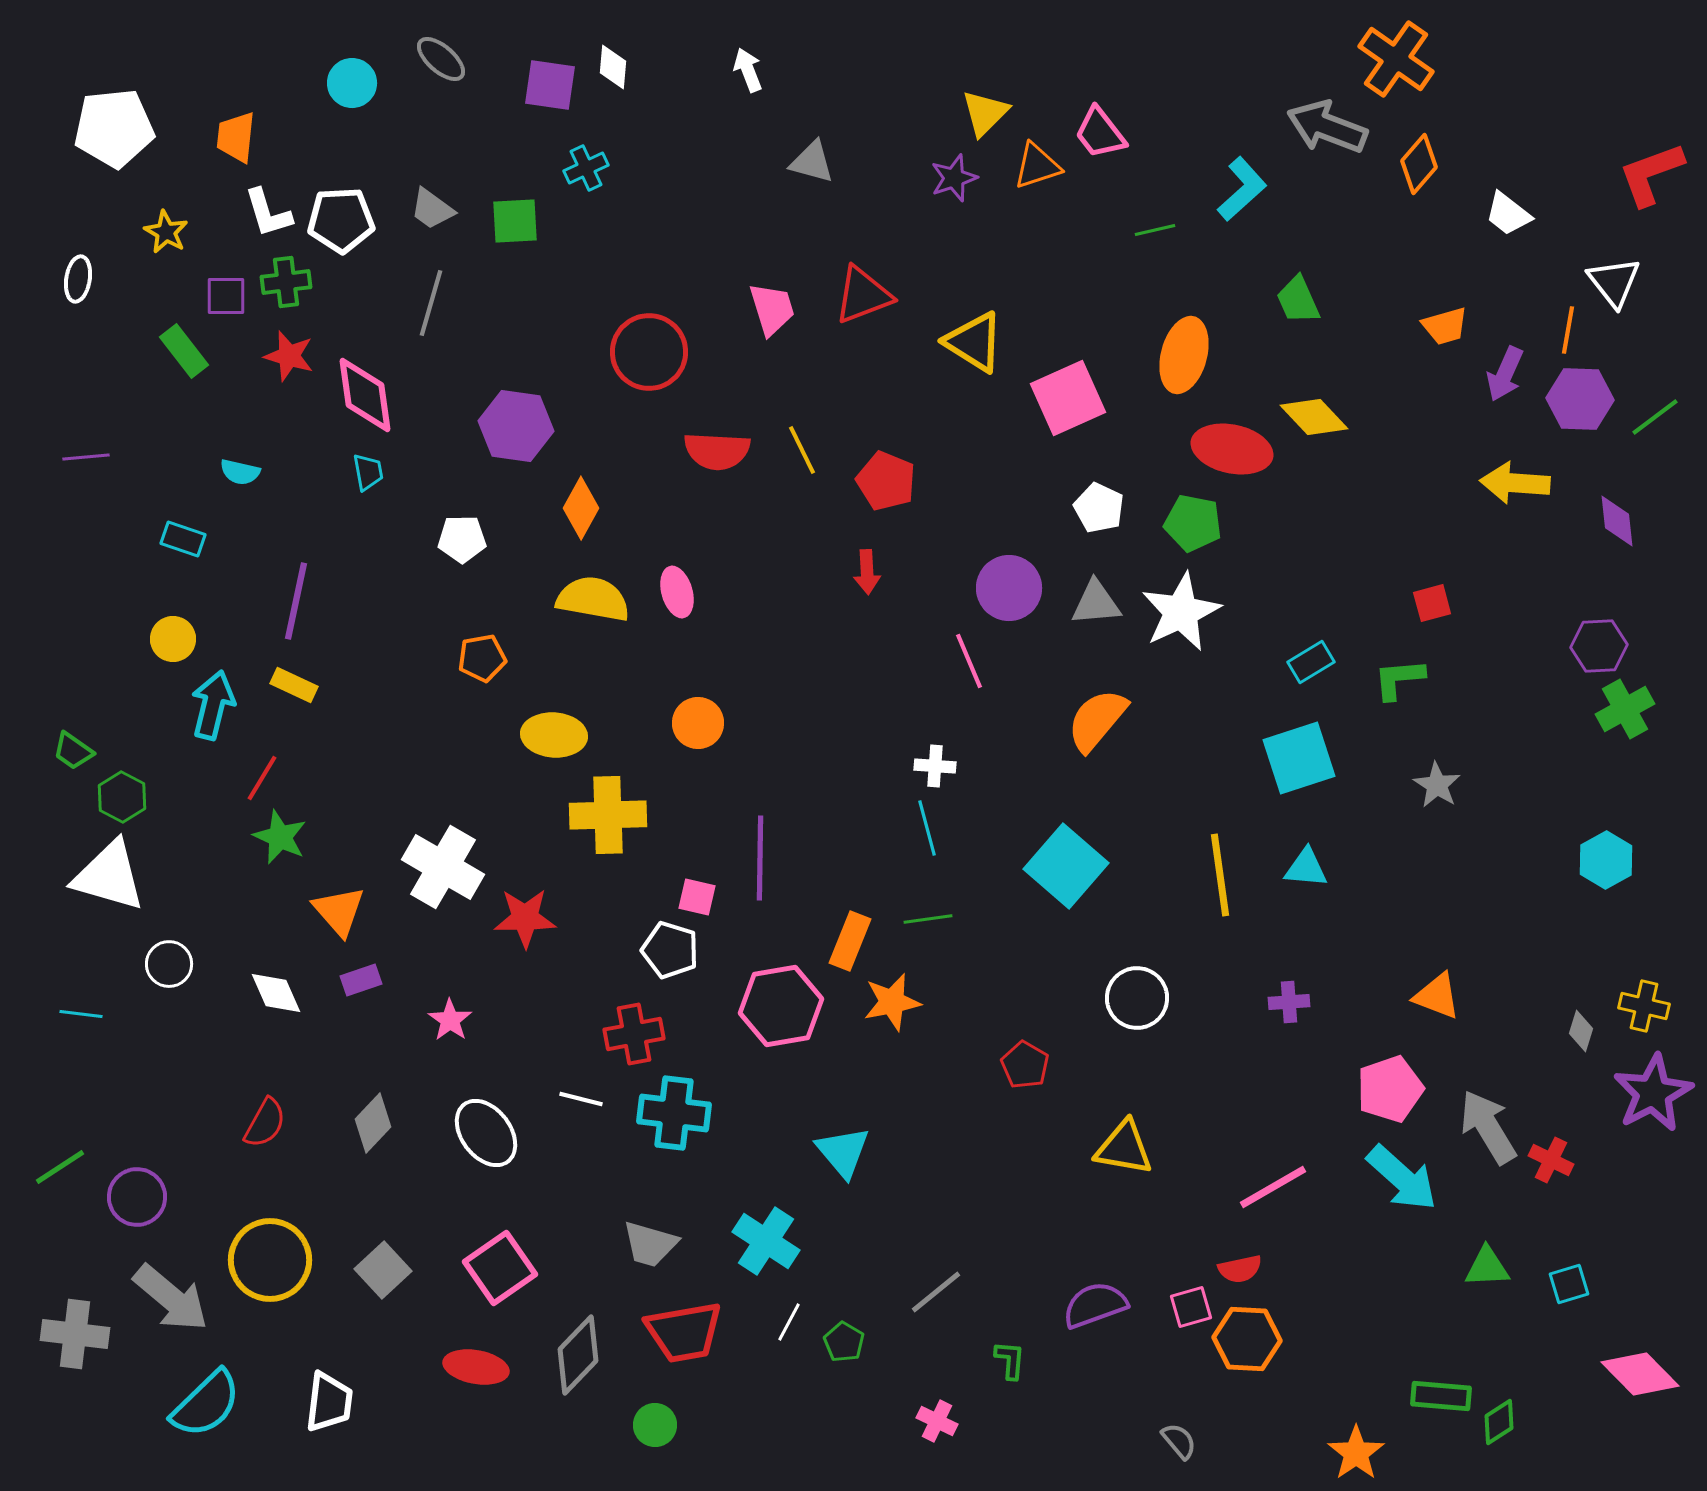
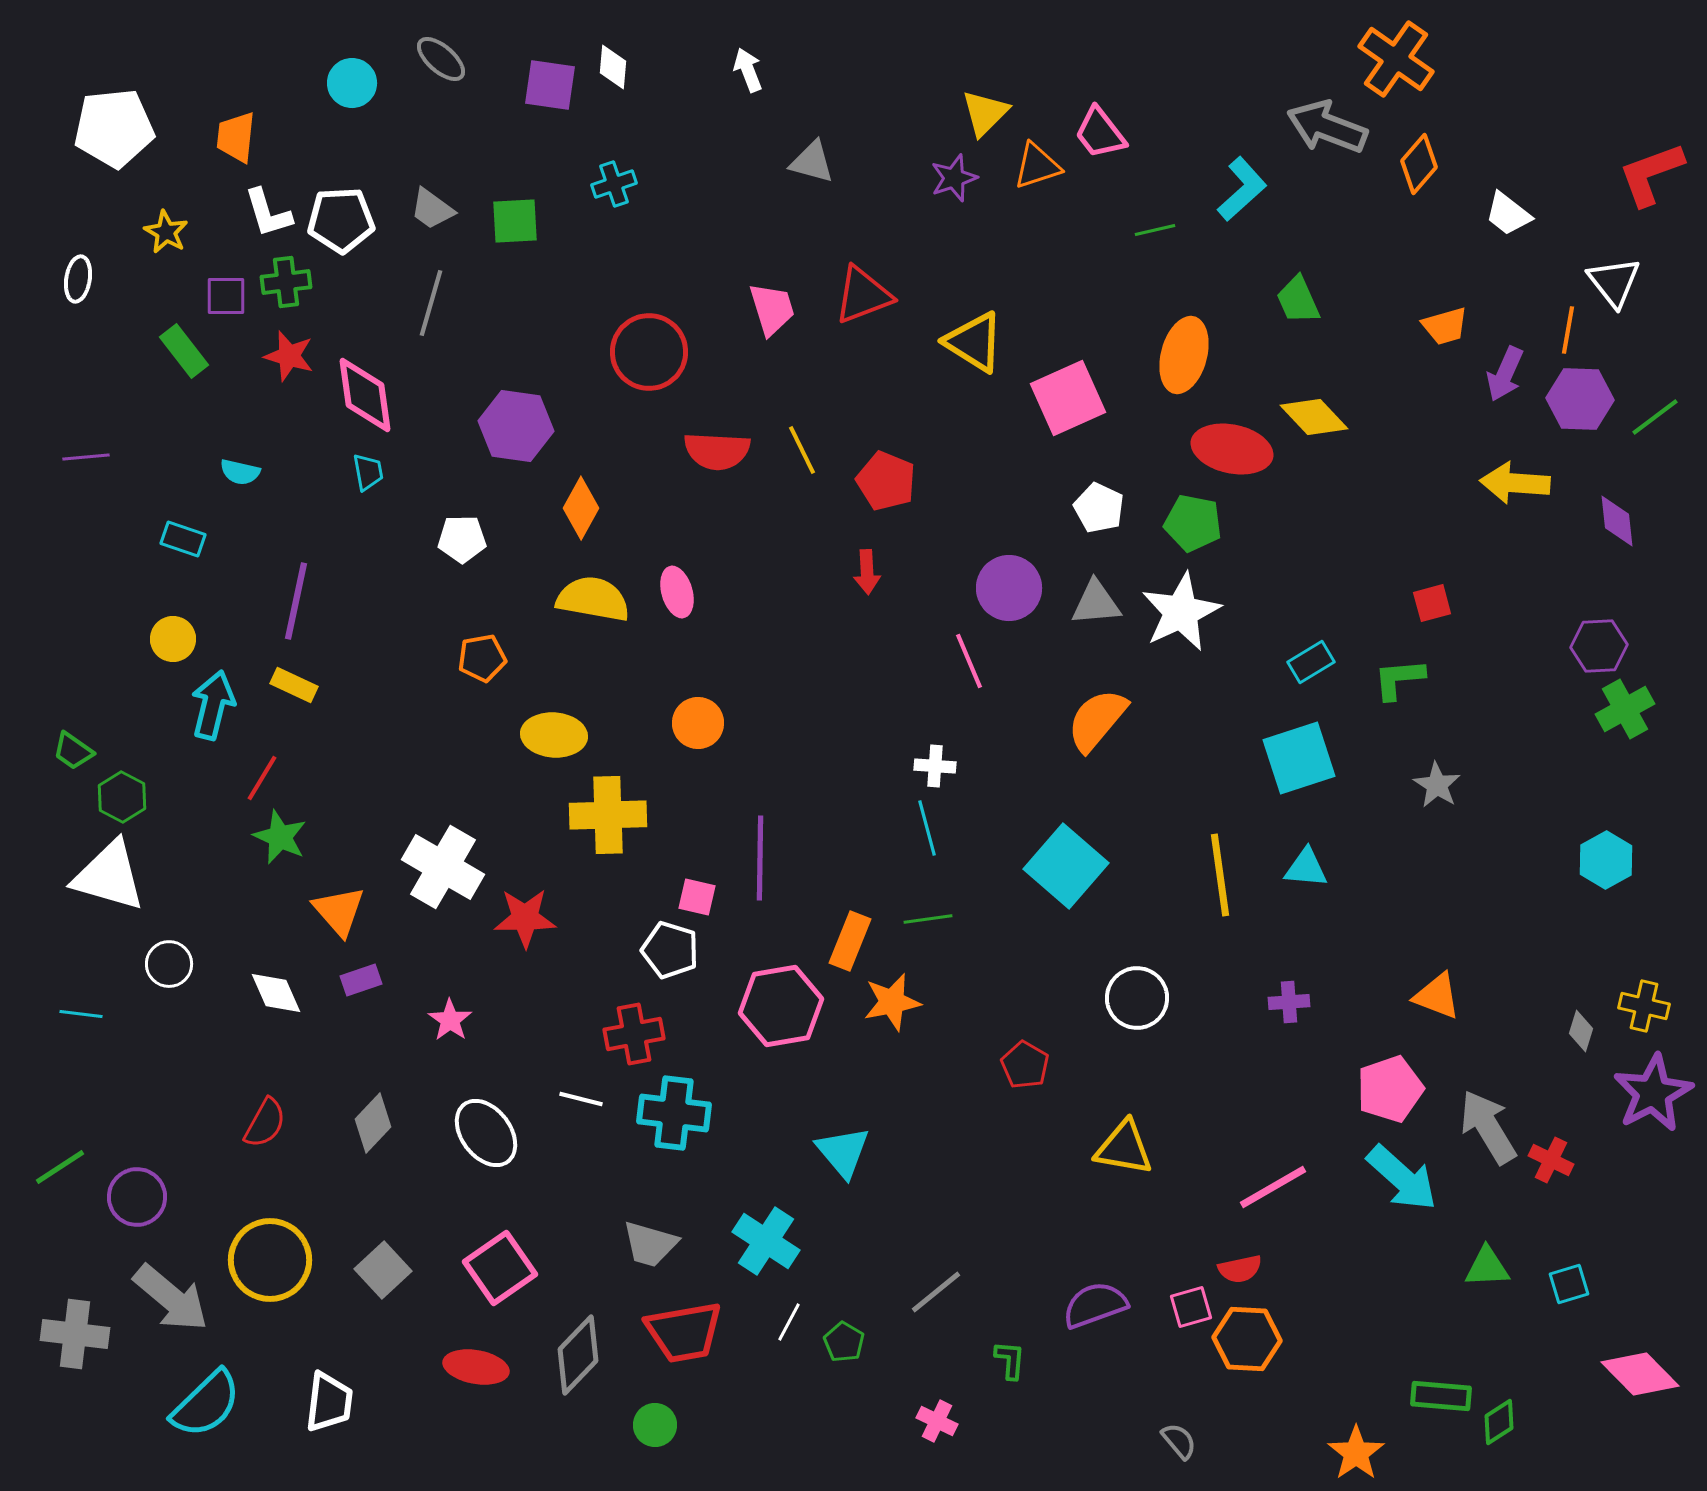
cyan cross at (586, 168): moved 28 px right, 16 px down; rotated 6 degrees clockwise
